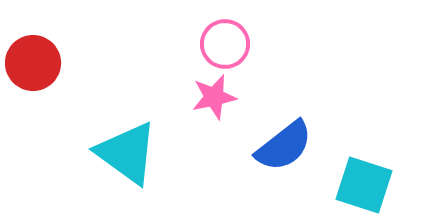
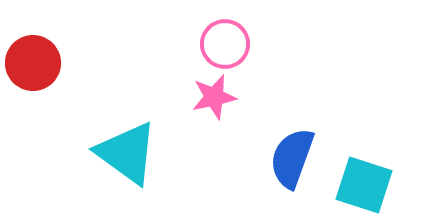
blue semicircle: moved 8 px right, 12 px down; rotated 148 degrees clockwise
